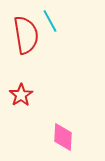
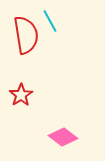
pink diamond: rotated 56 degrees counterclockwise
